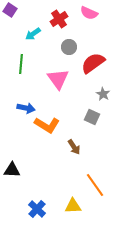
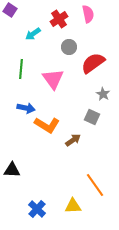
pink semicircle: moved 1 px left, 1 px down; rotated 126 degrees counterclockwise
green line: moved 5 px down
pink triangle: moved 5 px left
brown arrow: moved 1 px left, 7 px up; rotated 91 degrees counterclockwise
